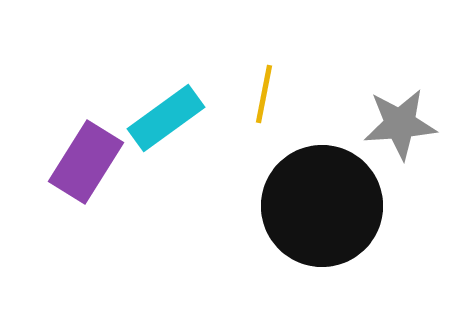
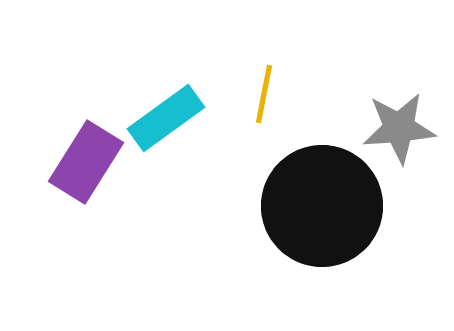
gray star: moved 1 px left, 4 px down
